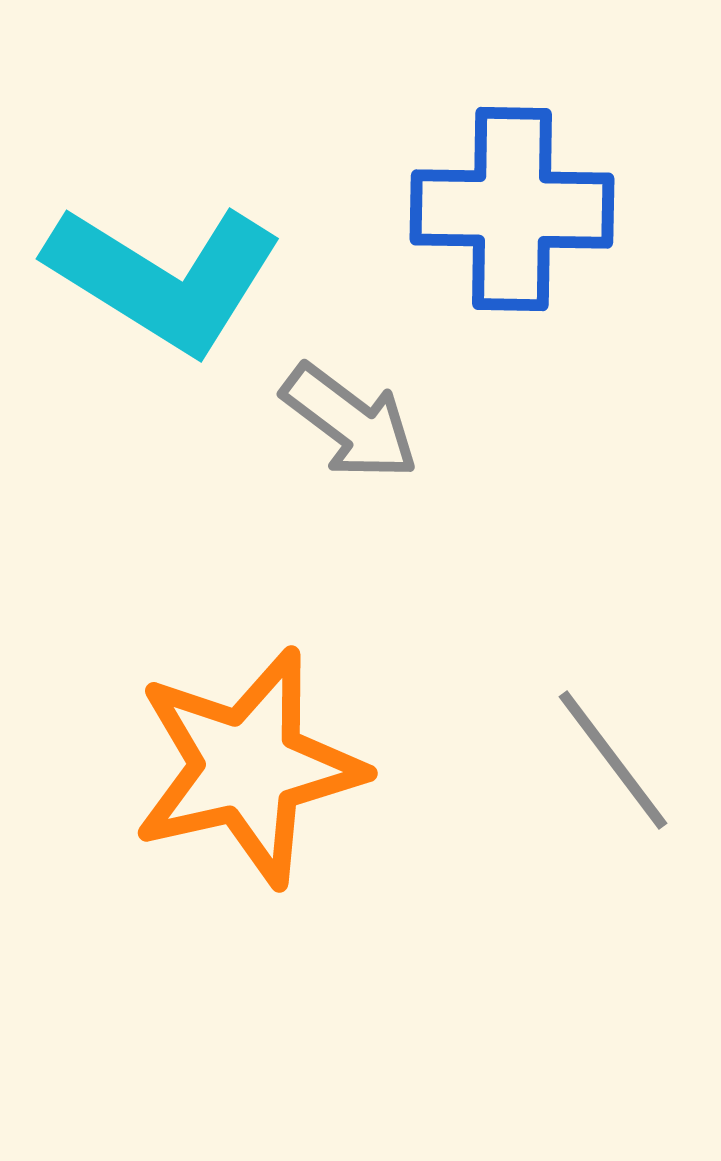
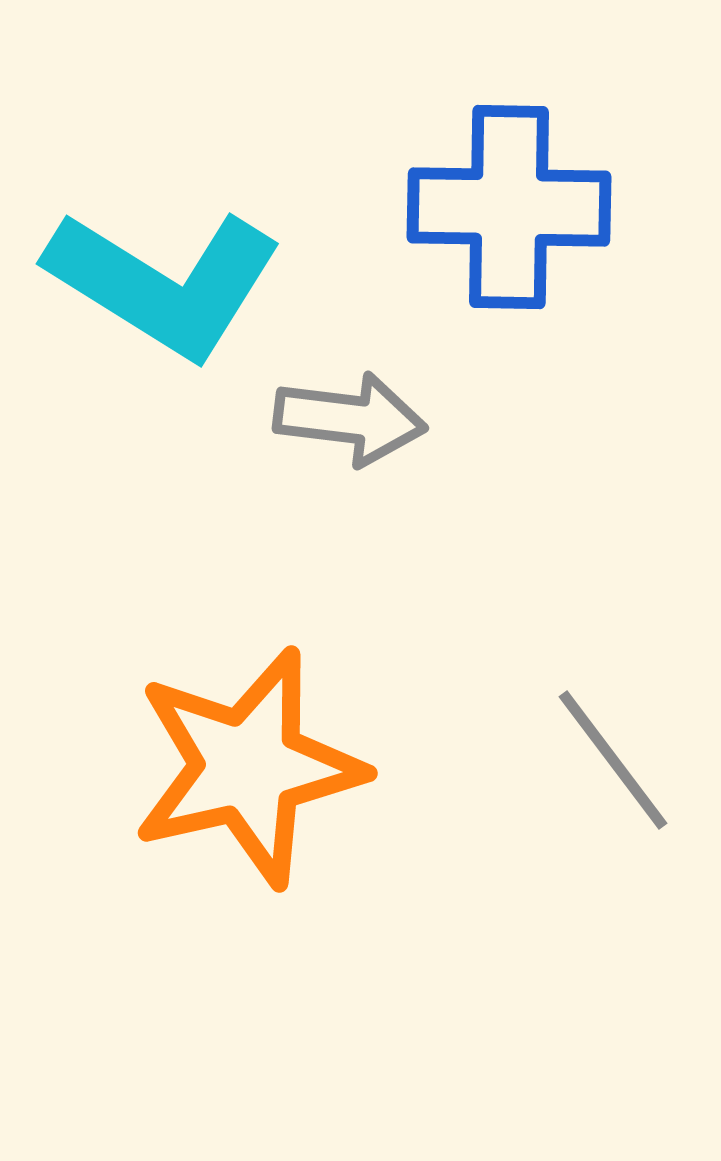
blue cross: moved 3 px left, 2 px up
cyan L-shape: moved 5 px down
gray arrow: moved 3 px up; rotated 30 degrees counterclockwise
